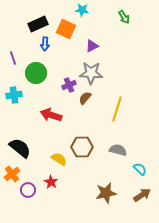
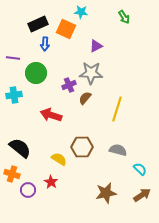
cyan star: moved 1 px left, 2 px down
purple triangle: moved 4 px right
purple line: rotated 64 degrees counterclockwise
orange cross: rotated 35 degrees counterclockwise
